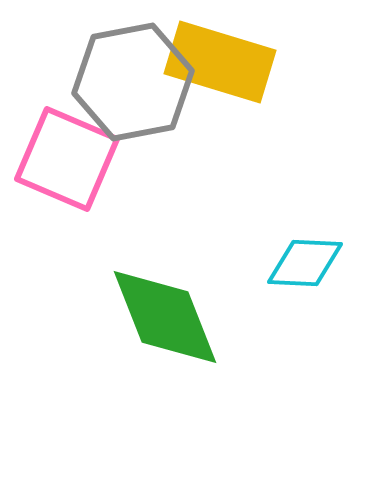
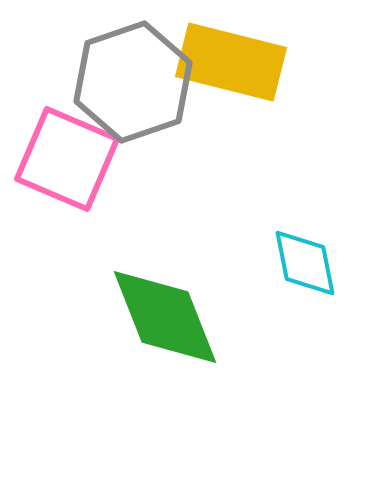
yellow rectangle: moved 11 px right; rotated 3 degrees counterclockwise
gray hexagon: rotated 8 degrees counterclockwise
cyan diamond: rotated 76 degrees clockwise
